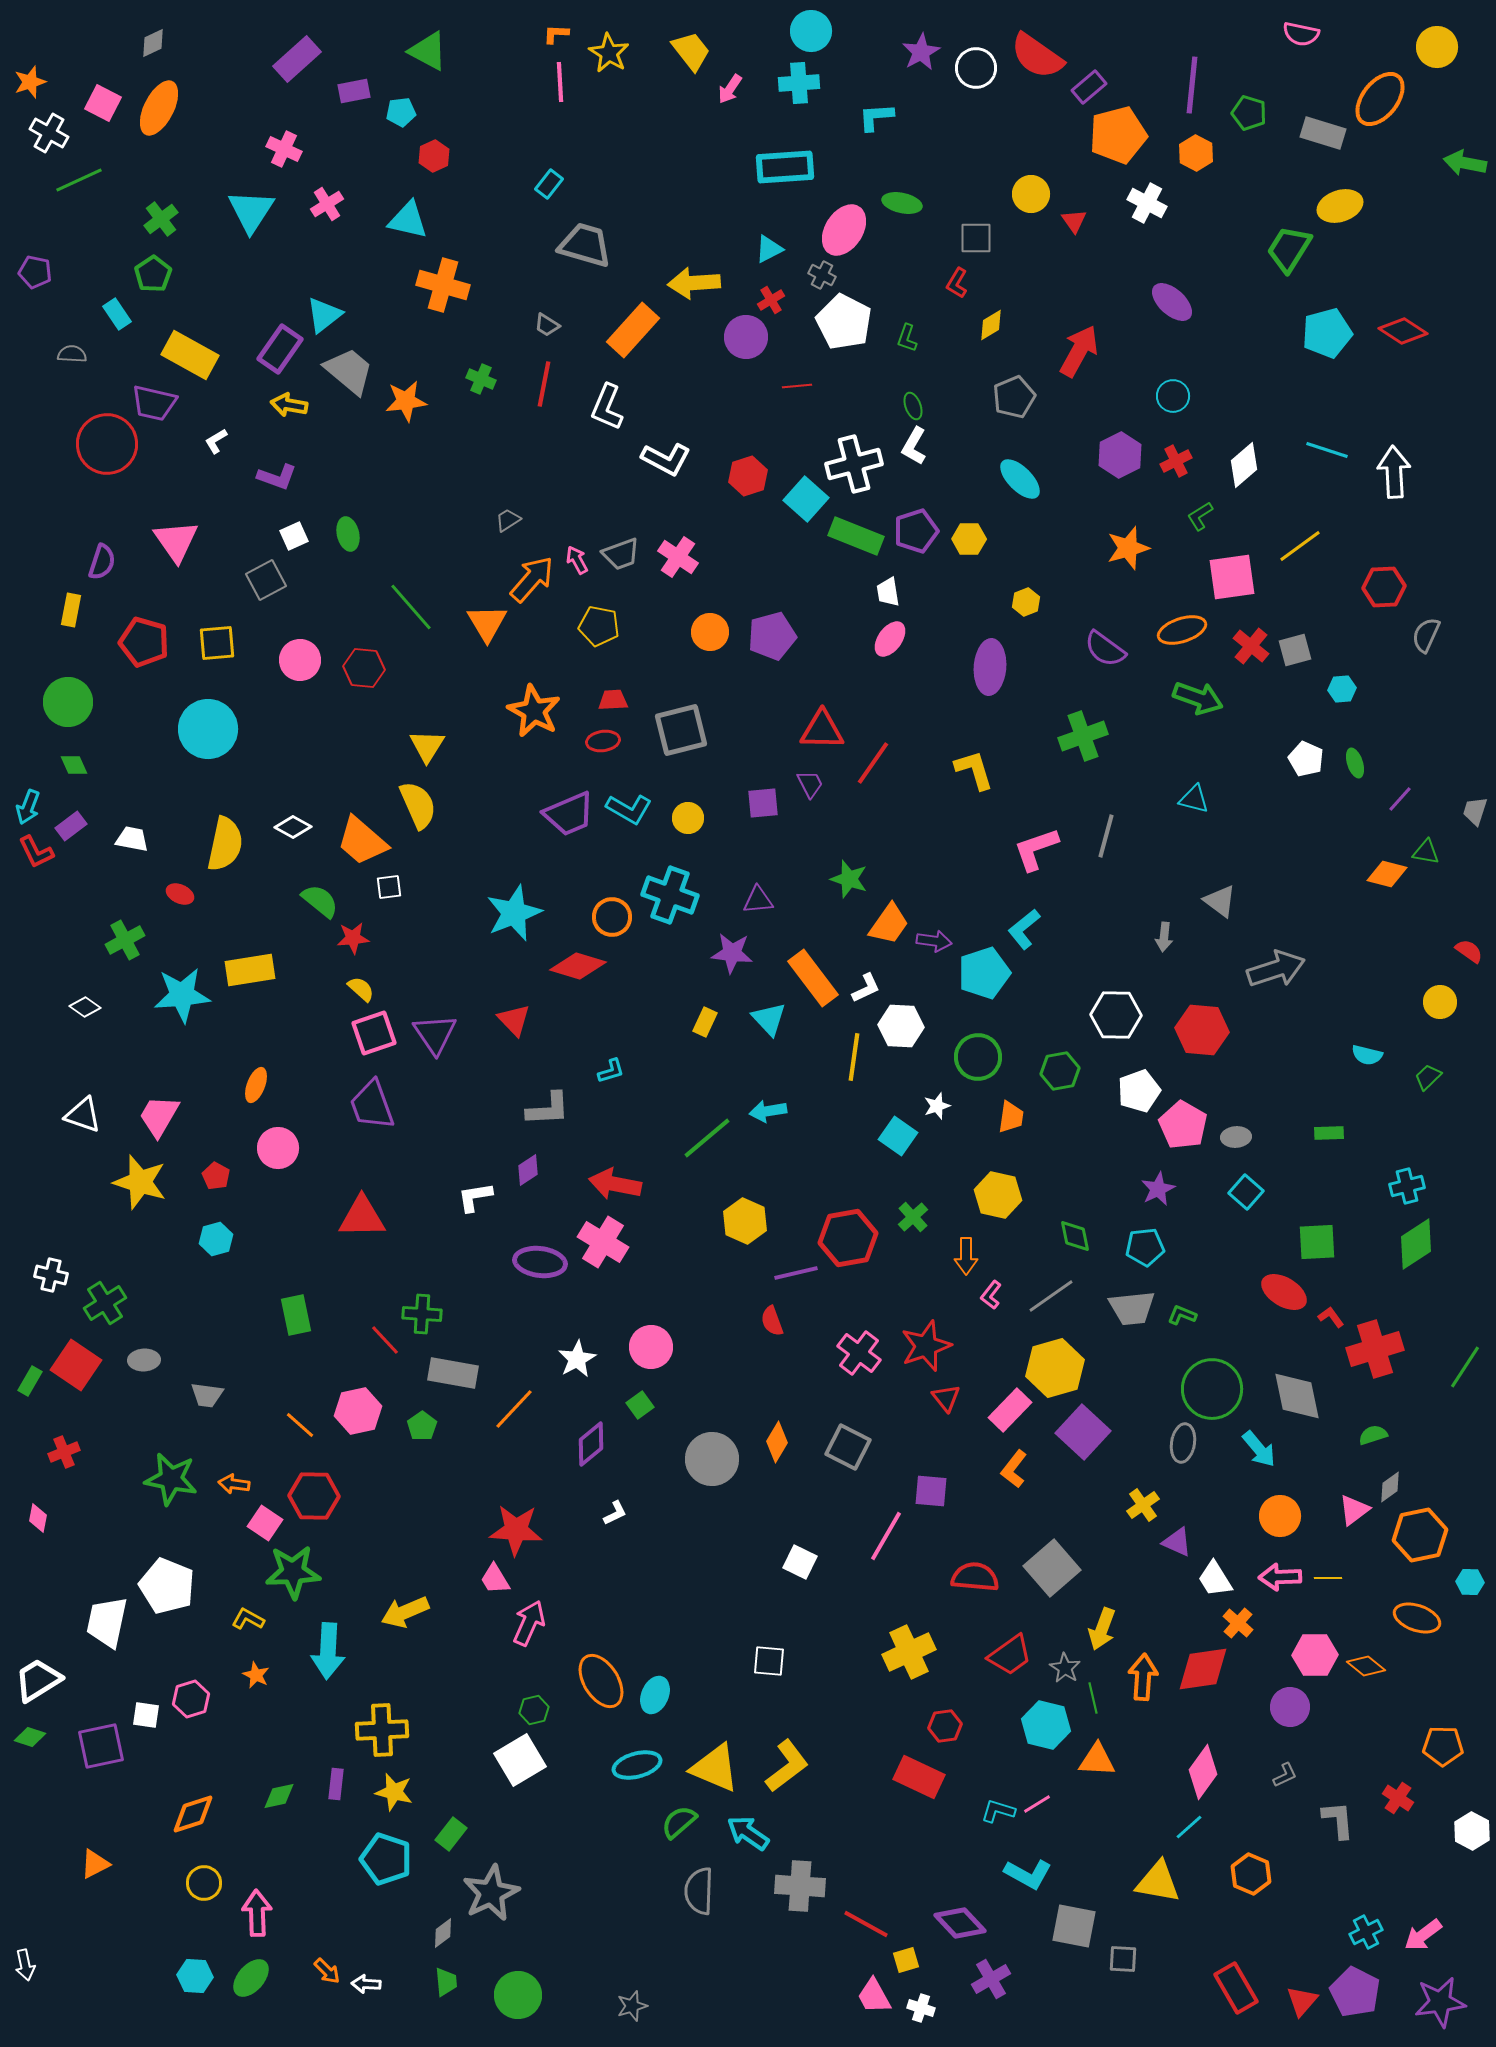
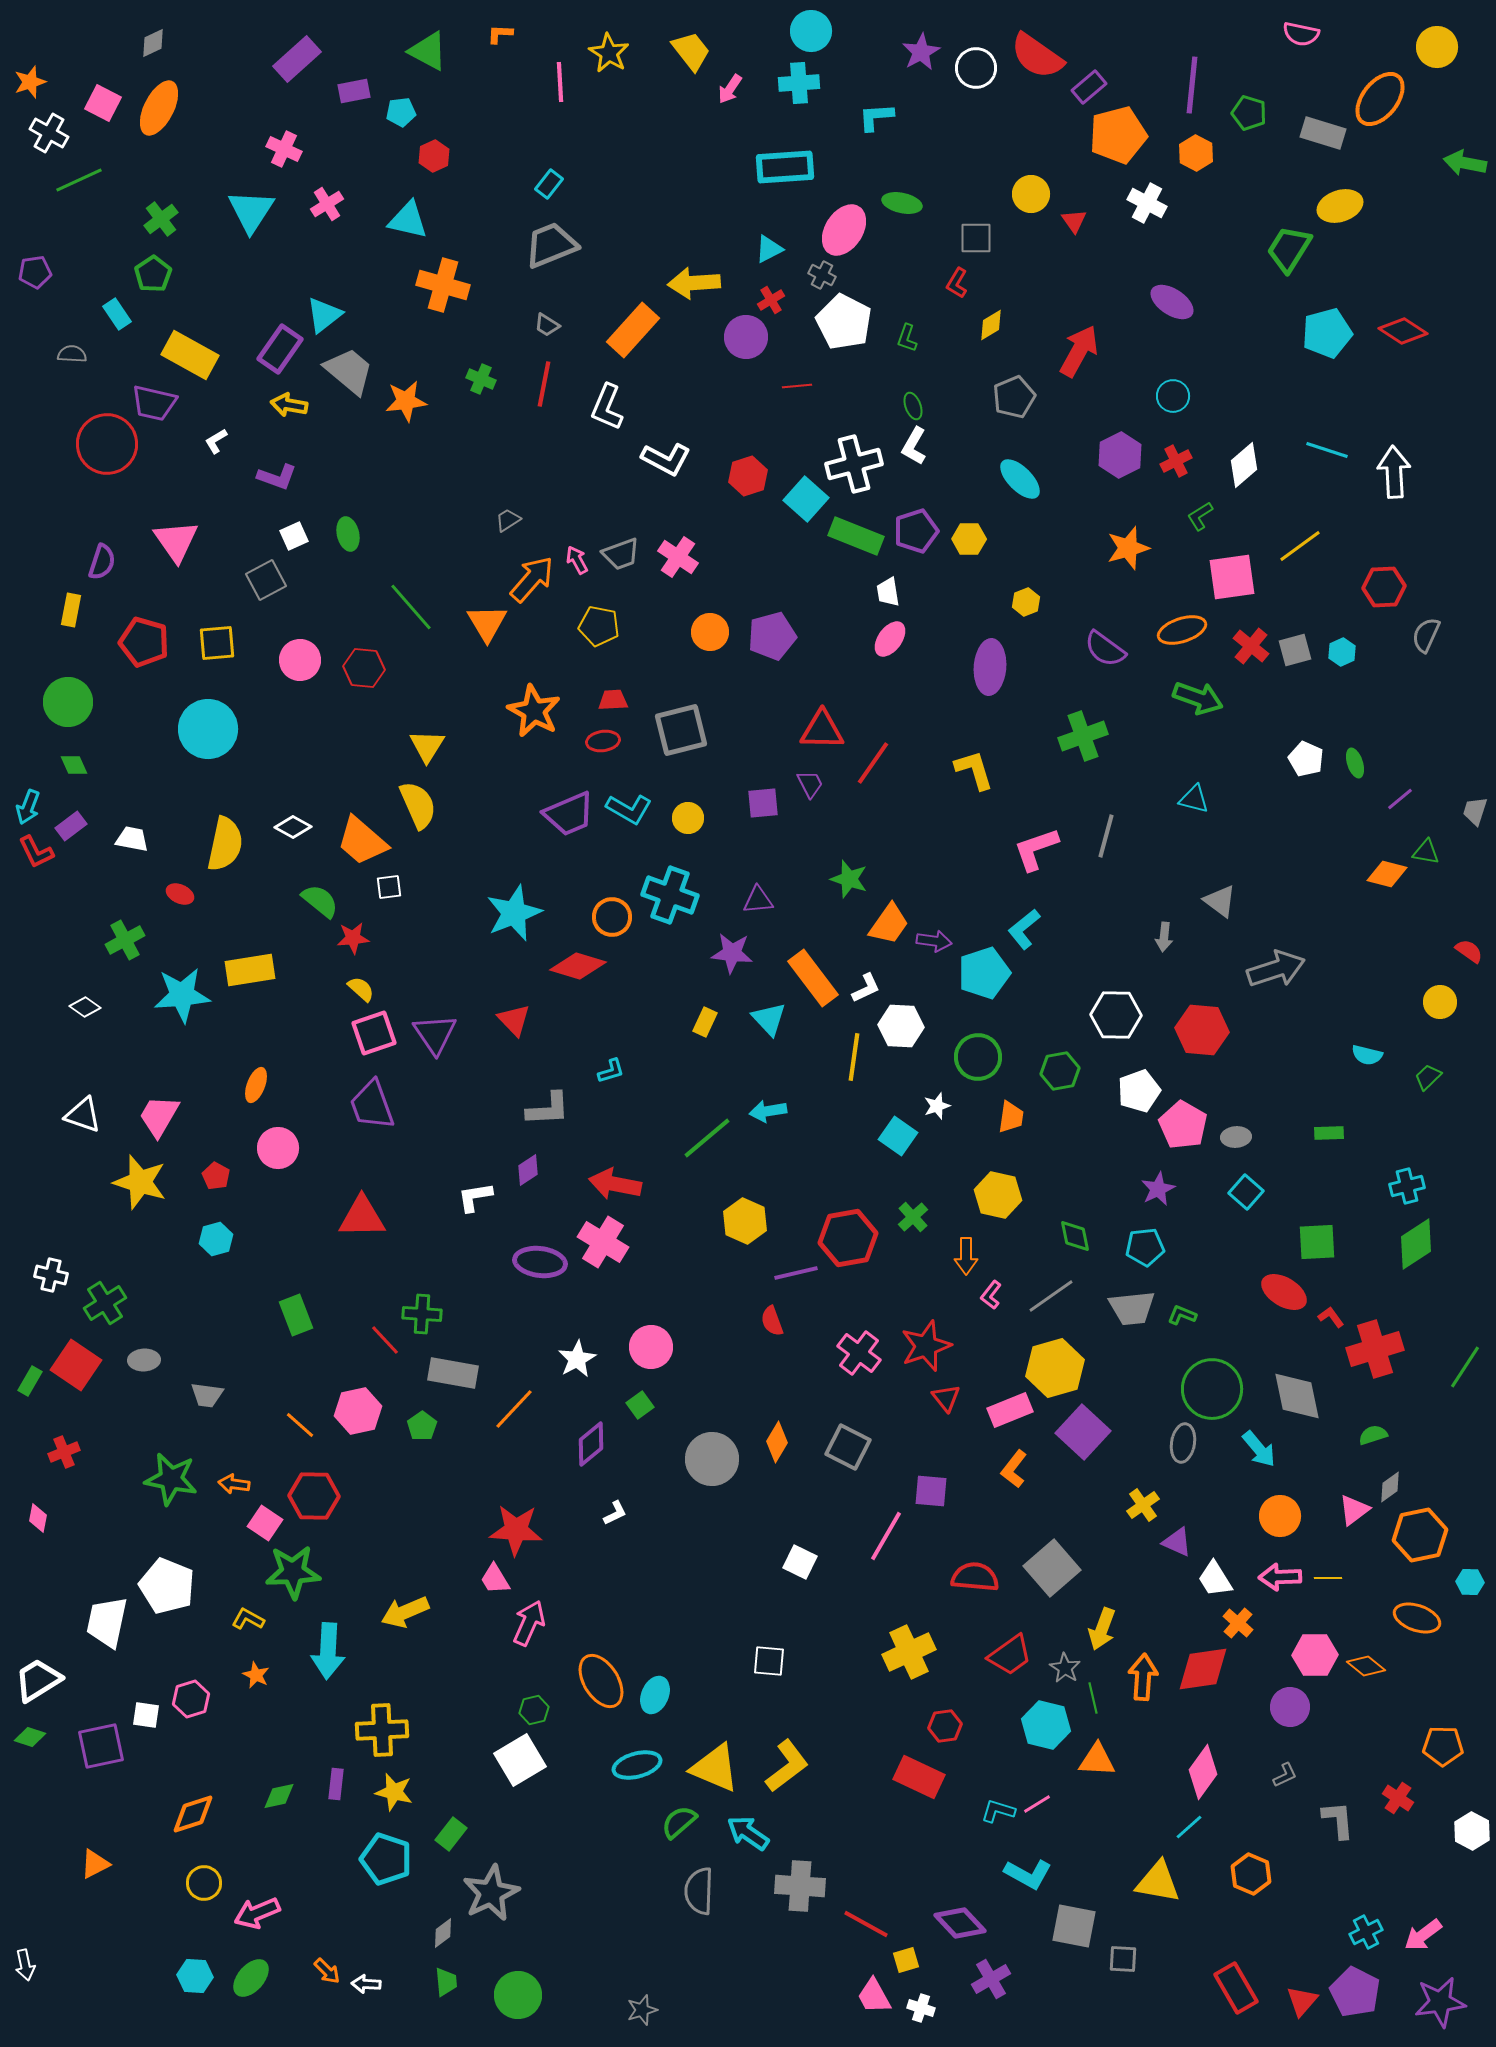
orange L-shape at (556, 34): moved 56 px left
gray trapezoid at (585, 245): moved 34 px left; rotated 38 degrees counterclockwise
purple pentagon at (35, 272): rotated 20 degrees counterclockwise
purple ellipse at (1172, 302): rotated 9 degrees counterclockwise
cyan hexagon at (1342, 689): moved 37 px up; rotated 20 degrees counterclockwise
purple line at (1400, 799): rotated 8 degrees clockwise
green rectangle at (296, 1315): rotated 9 degrees counterclockwise
pink rectangle at (1010, 1410): rotated 24 degrees clockwise
pink arrow at (257, 1913): rotated 111 degrees counterclockwise
gray star at (632, 2006): moved 10 px right, 4 px down
